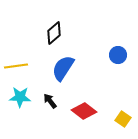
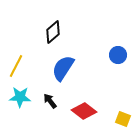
black diamond: moved 1 px left, 1 px up
yellow line: rotated 55 degrees counterclockwise
yellow square: rotated 14 degrees counterclockwise
